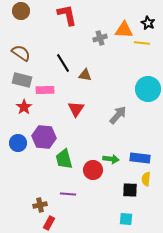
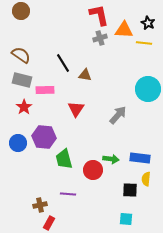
red L-shape: moved 32 px right
yellow line: moved 2 px right
brown semicircle: moved 2 px down
